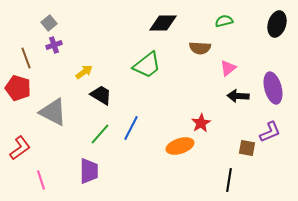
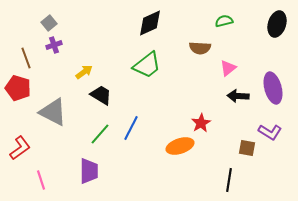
black diamond: moved 13 px left; rotated 24 degrees counterclockwise
purple L-shape: rotated 55 degrees clockwise
